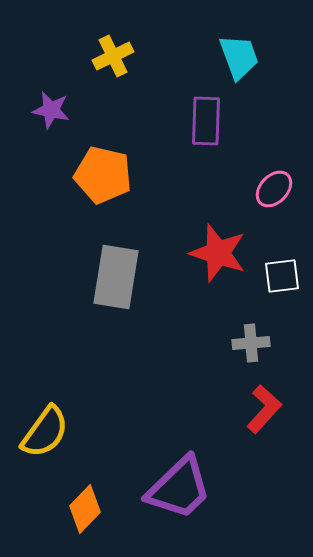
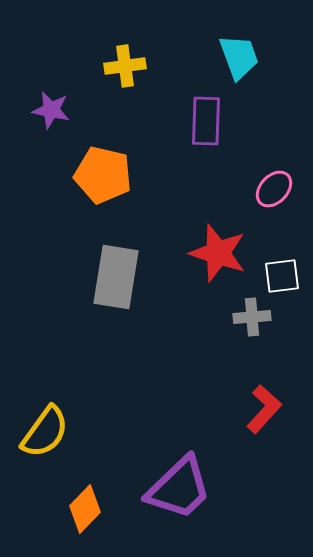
yellow cross: moved 12 px right, 10 px down; rotated 18 degrees clockwise
gray cross: moved 1 px right, 26 px up
